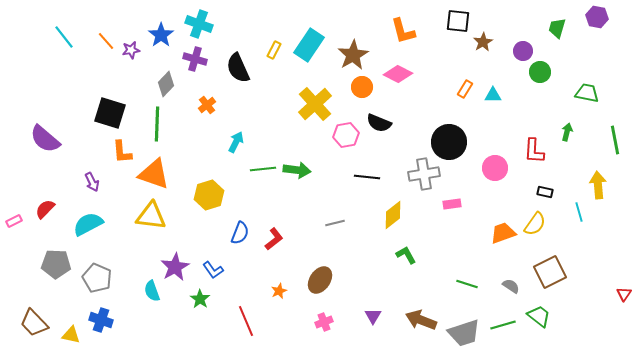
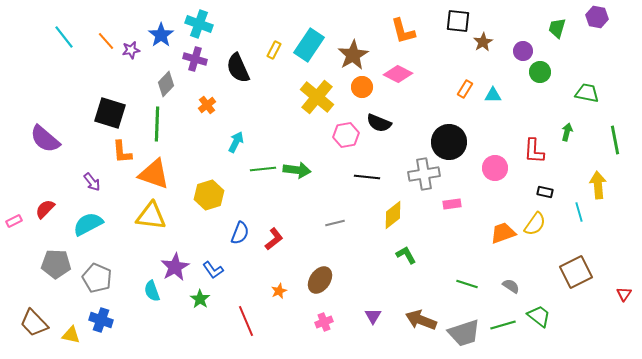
yellow cross at (315, 104): moved 2 px right, 7 px up; rotated 8 degrees counterclockwise
purple arrow at (92, 182): rotated 12 degrees counterclockwise
brown square at (550, 272): moved 26 px right
